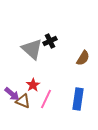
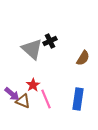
pink line: rotated 48 degrees counterclockwise
